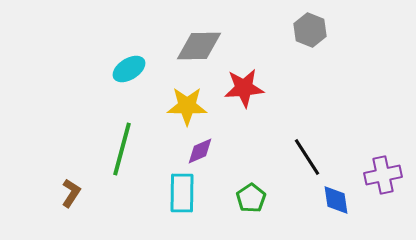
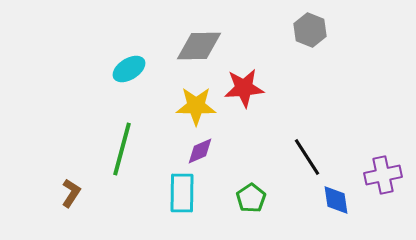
yellow star: moved 9 px right
